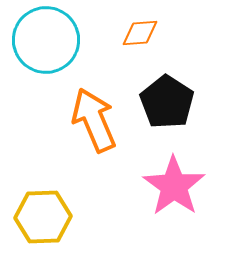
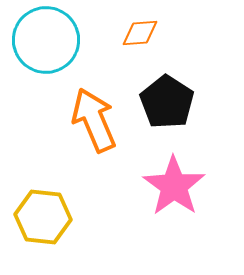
yellow hexagon: rotated 8 degrees clockwise
